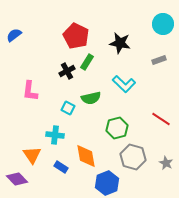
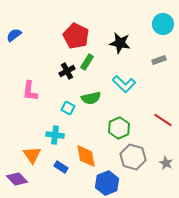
red line: moved 2 px right, 1 px down
green hexagon: moved 2 px right; rotated 10 degrees counterclockwise
